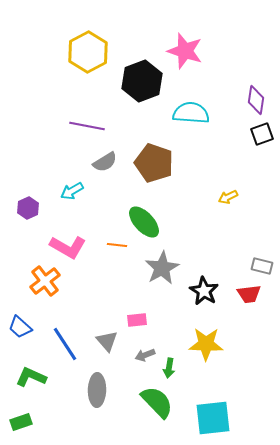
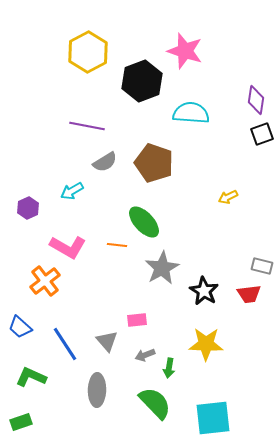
green semicircle: moved 2 px left, 1 px down
